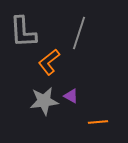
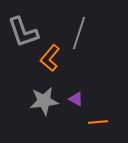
gray L-shape: rotated 16 degrees counterclockwise
orange L-shape: moved 1 px right, 4 px up; rotated 12 degrees counterclockwise
purple triangle: moved 5 px right, 3 px down
